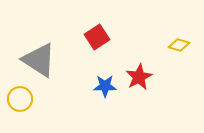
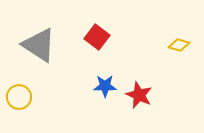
red square: rotated 20 degrees counterclockwise
gray triangle: moved 15 px up
red star: moved 18 px down; rotated 20 degrees counterclockwise
yellow circle: moved 1 px left, 2 px up
